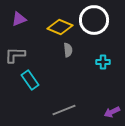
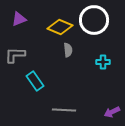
cyan rectangle: moved 5 px right, 1 px down
gray line: rotated 25 degrees clockwise
